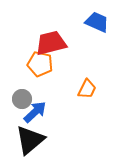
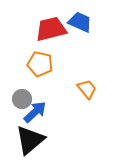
blue trapezoid: moved 17 px left
red trapezoid: moved 14 px up
orange trapezoid: rotated 65 degrees counterclockwise
